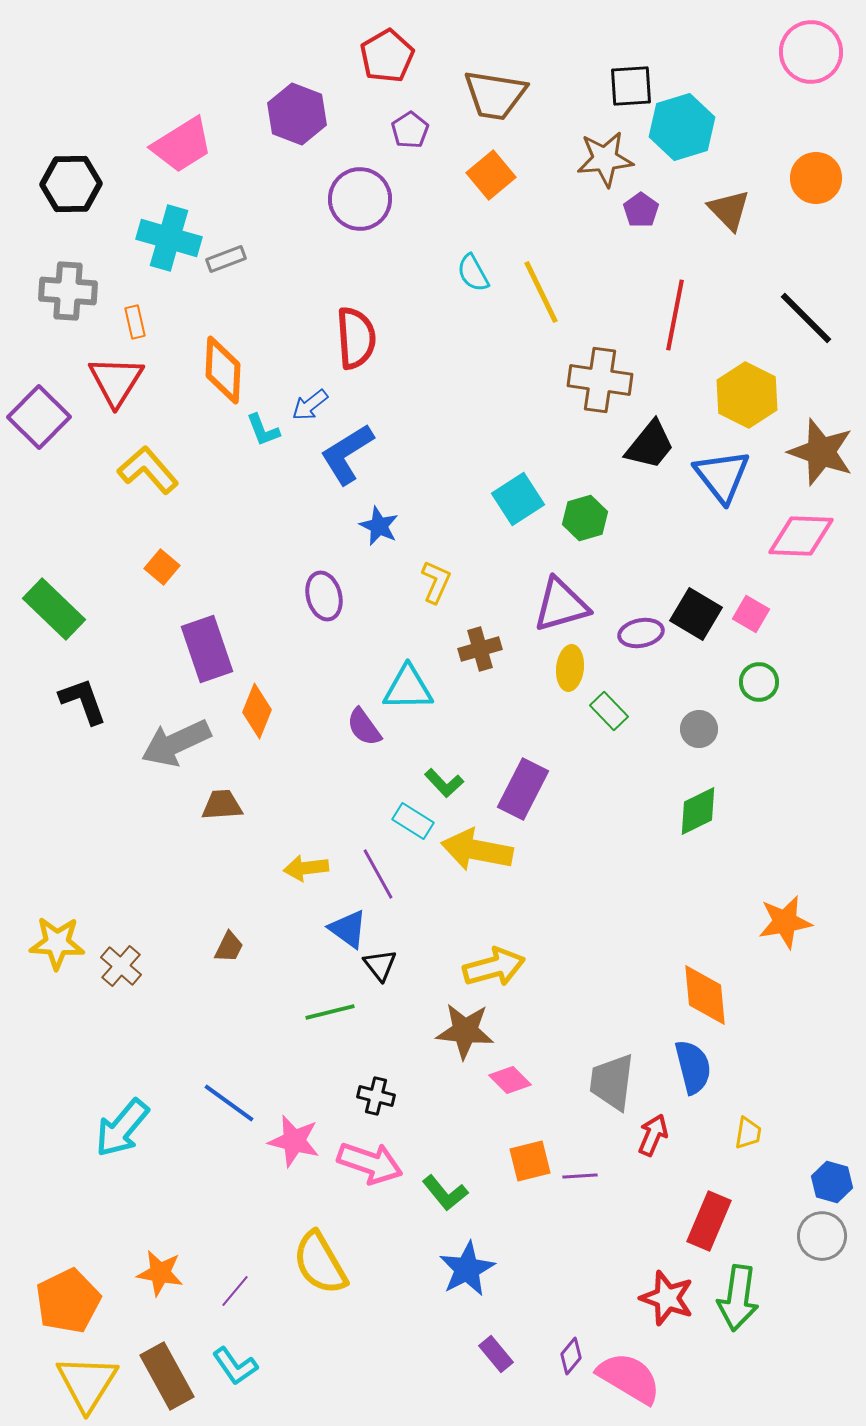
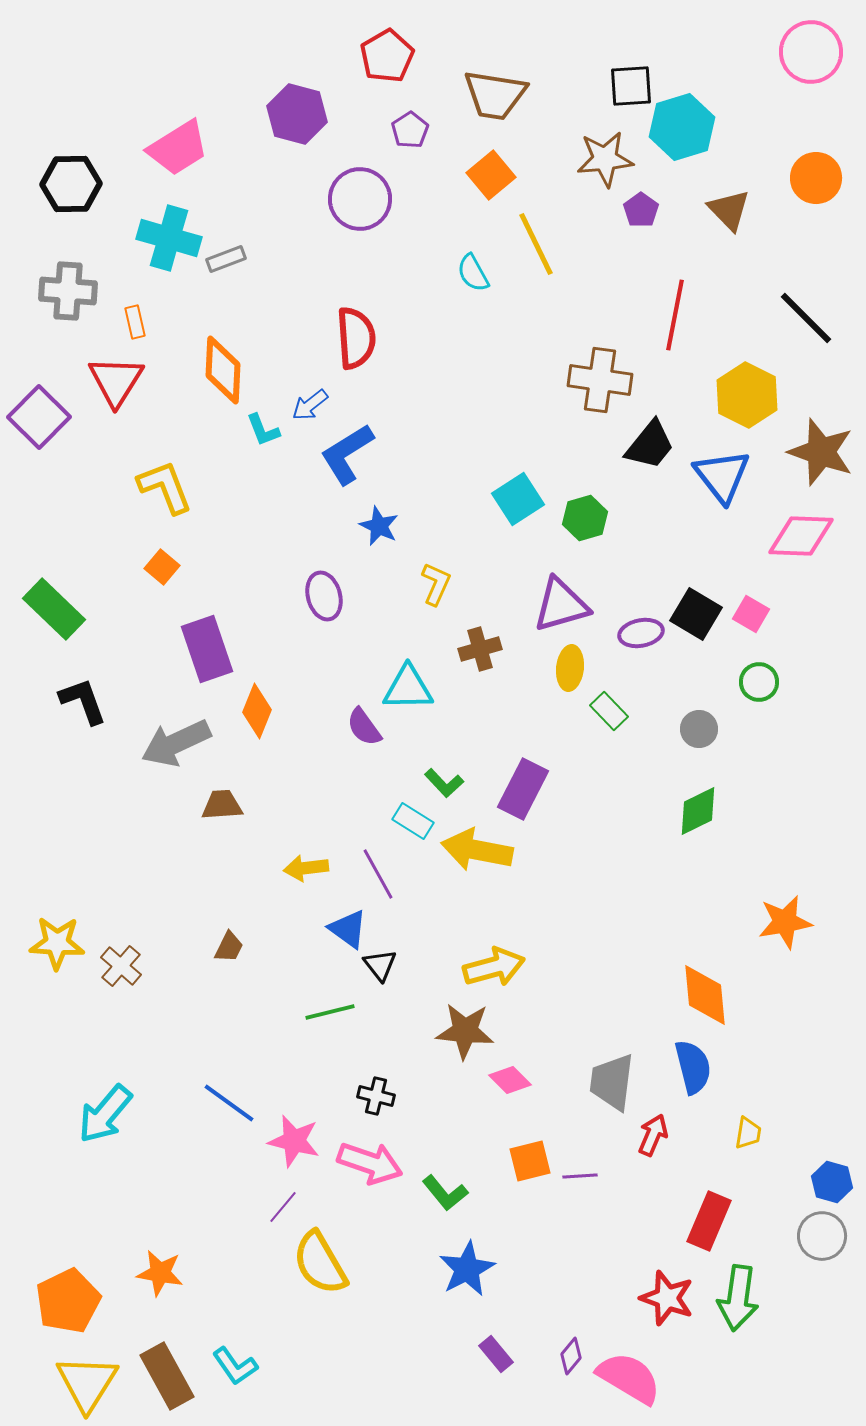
purple hexagon at (297, 114): rotated 6 degrees counterclockwise
pink trapezoid at (182, 145): moved 4 px left, 3 px down
yellow line at (541, 292): moved 5 px left, 48 px up
yellow L-shape at (148, 470): moved 17 px right, 17 px down; rotated 20 degrees clockwise
yellow L-shape at (436, 582): moved 2 px down
cyan arrow at (122, 1128): moved 17 px left, 14 px up
purple line at (235, 1291): moved 48 px right, 84 px up
